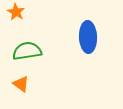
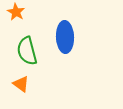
blue ellipse: moved 23 px left
green semicircle: rotated 96 degrees counterclockwise
